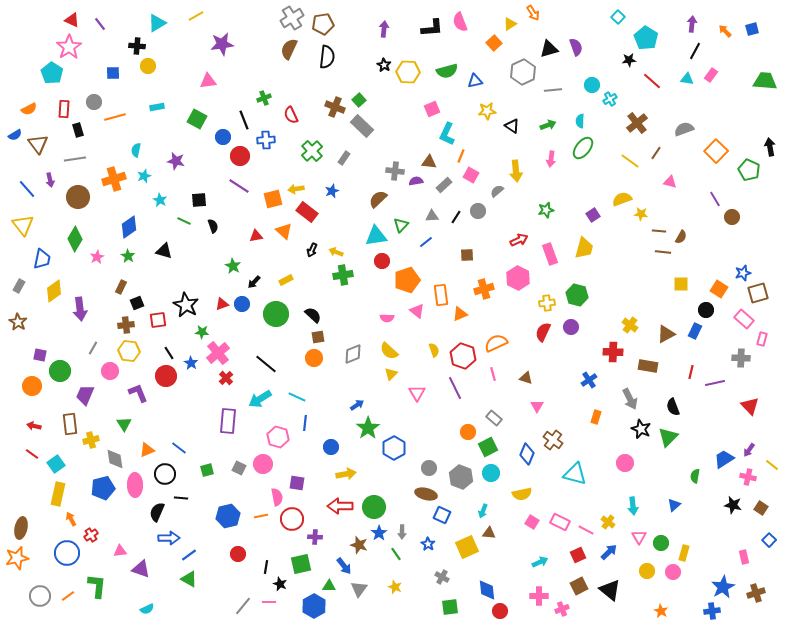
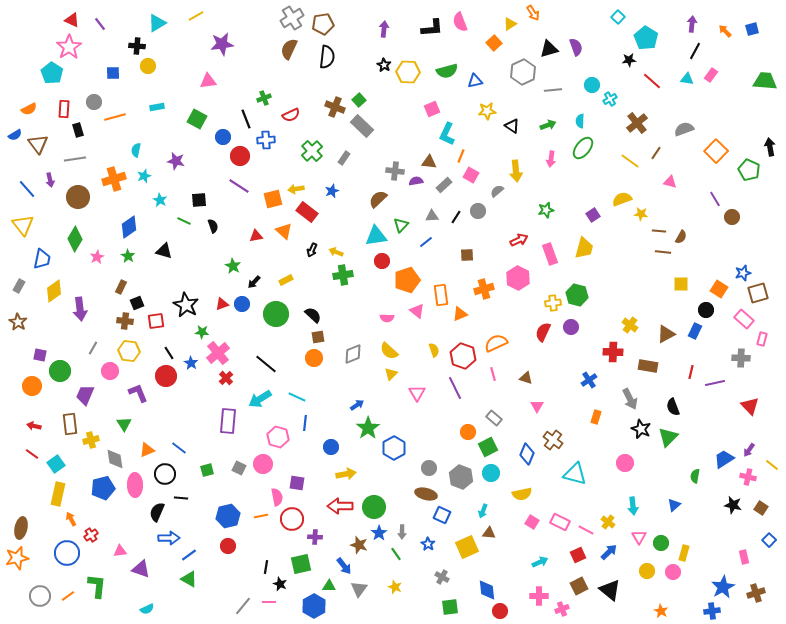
red semicircle at (291, 115): rotated 90 degrees counterclockwise
black line at (244, 120): moved 2 px right, 1 px up
yellow cross at (547, 303): moved 6 px right
red square at (158, 320): moved 2 px left, 1 px down
brown cross at (126, 325): moved 1 px left, 4 px up; rotated 14 degrees clockwise
red circle at (238, 554): moved 10 px left, 8 px up
